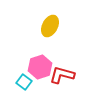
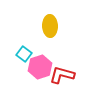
yellow ellipse: rotated 30 degrees counterclockwise
cyan square: moved 28 px up
